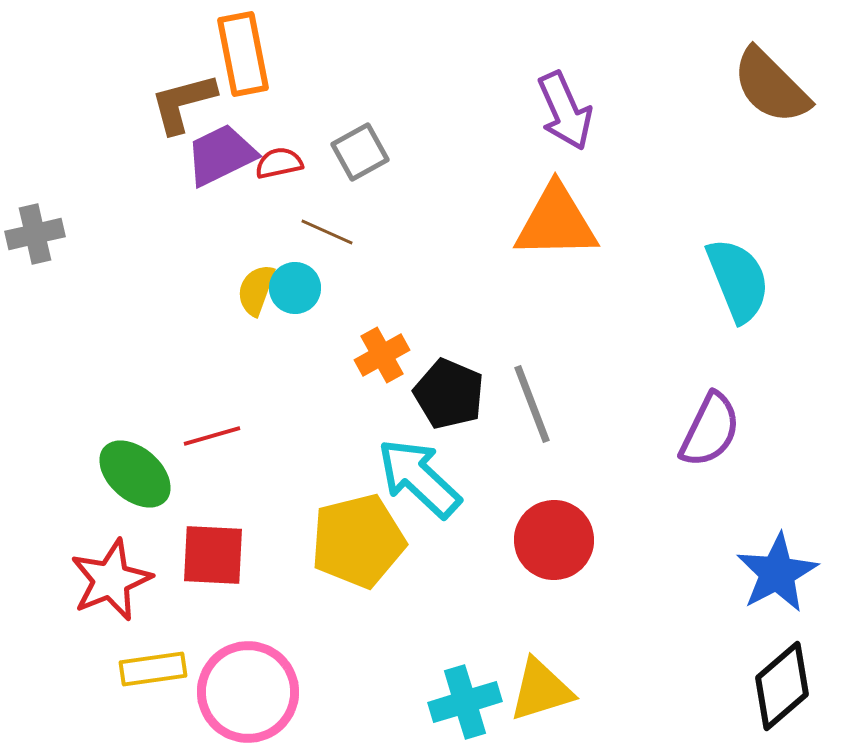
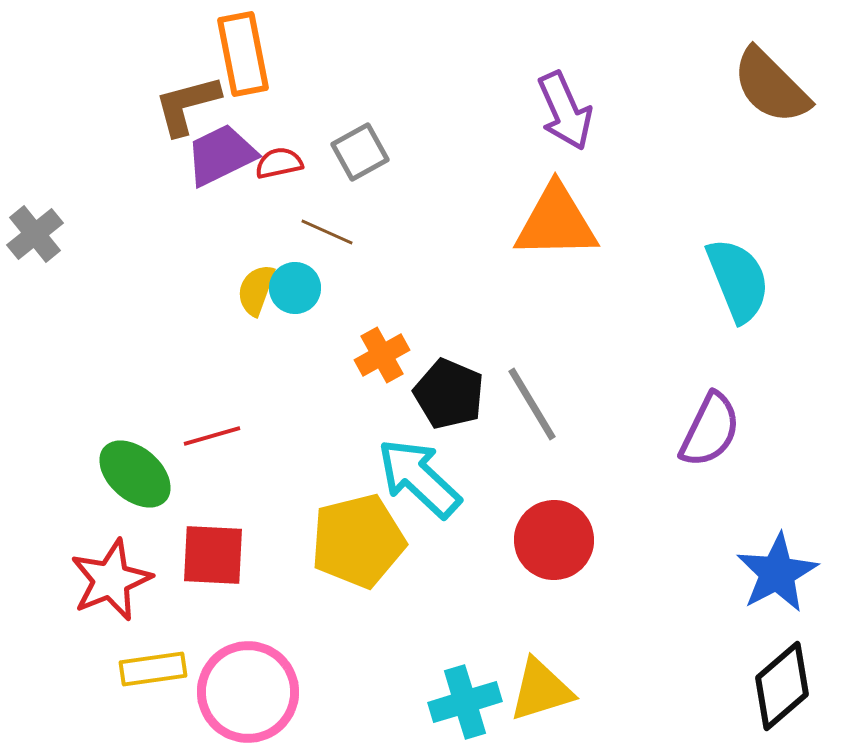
brown L-shape: moved 4 px right, 2 px down
gray cross: rotated 26 degrees counterclockwise
gray line: rotated 10 degrees counterclockwise
